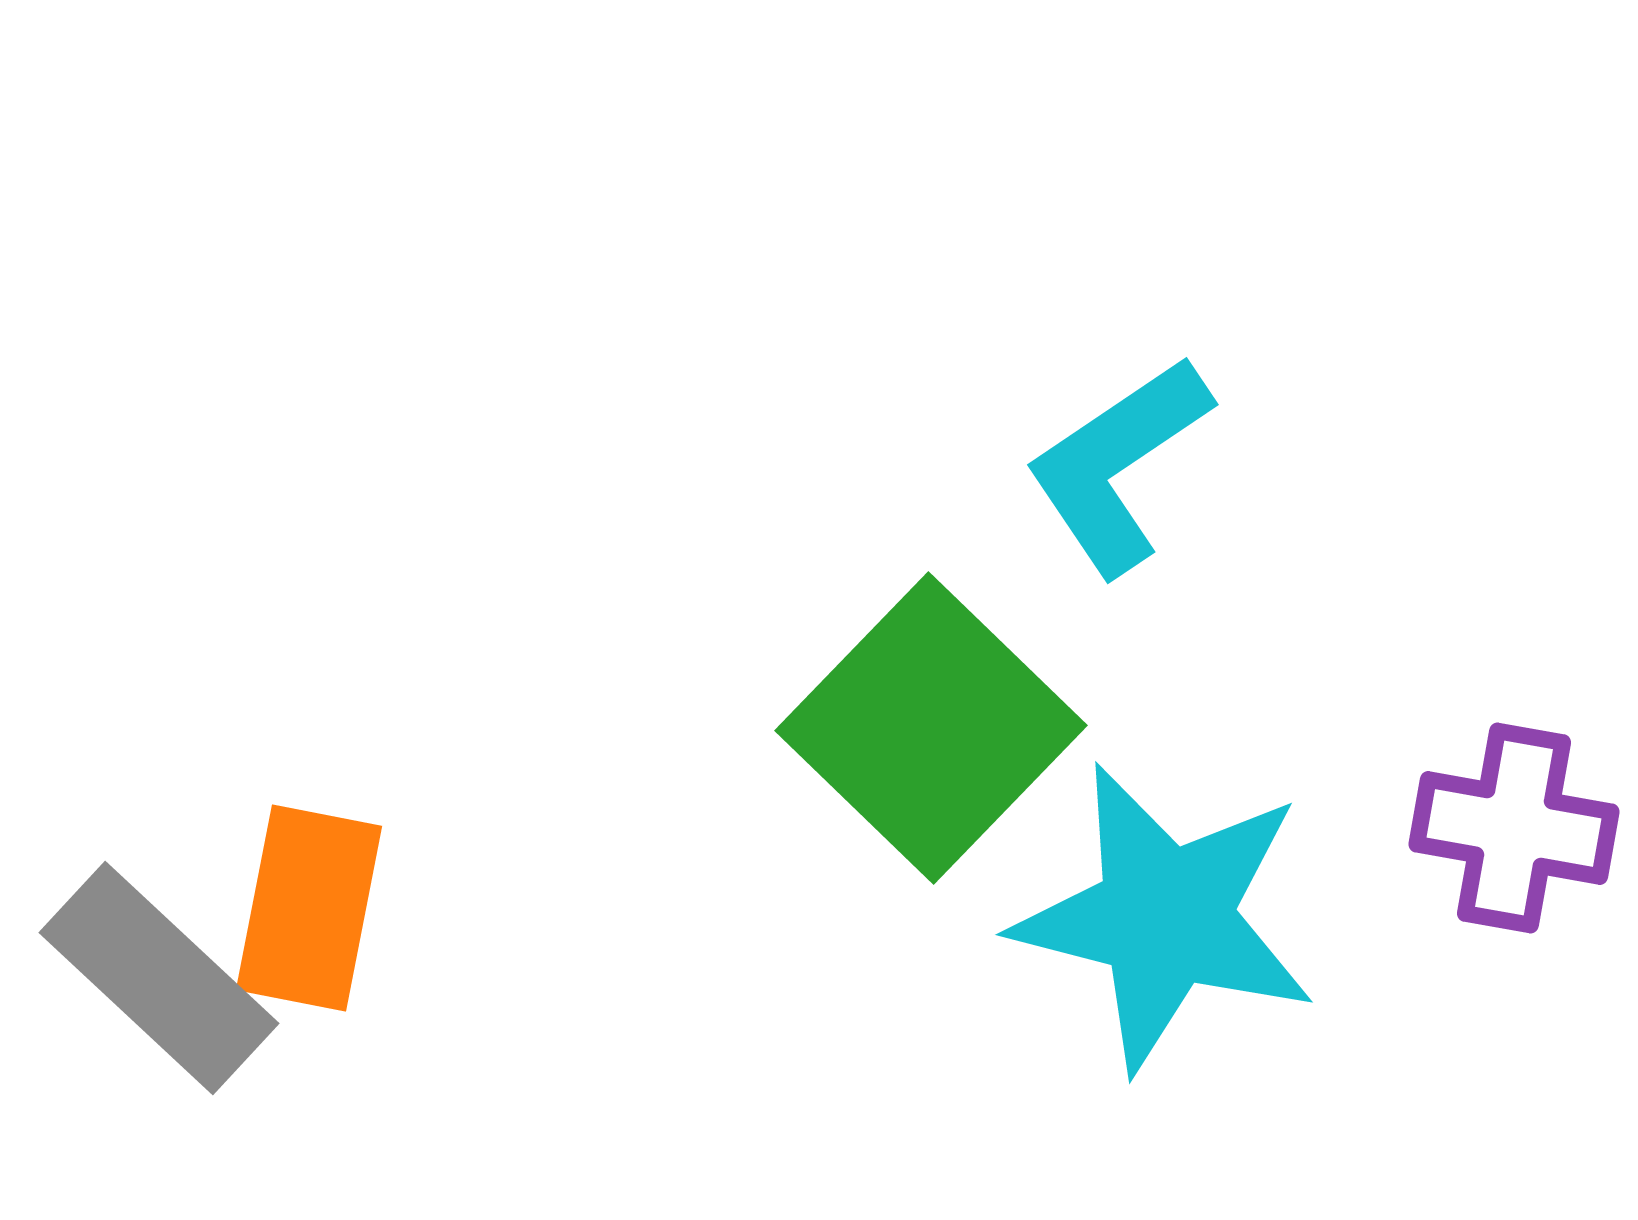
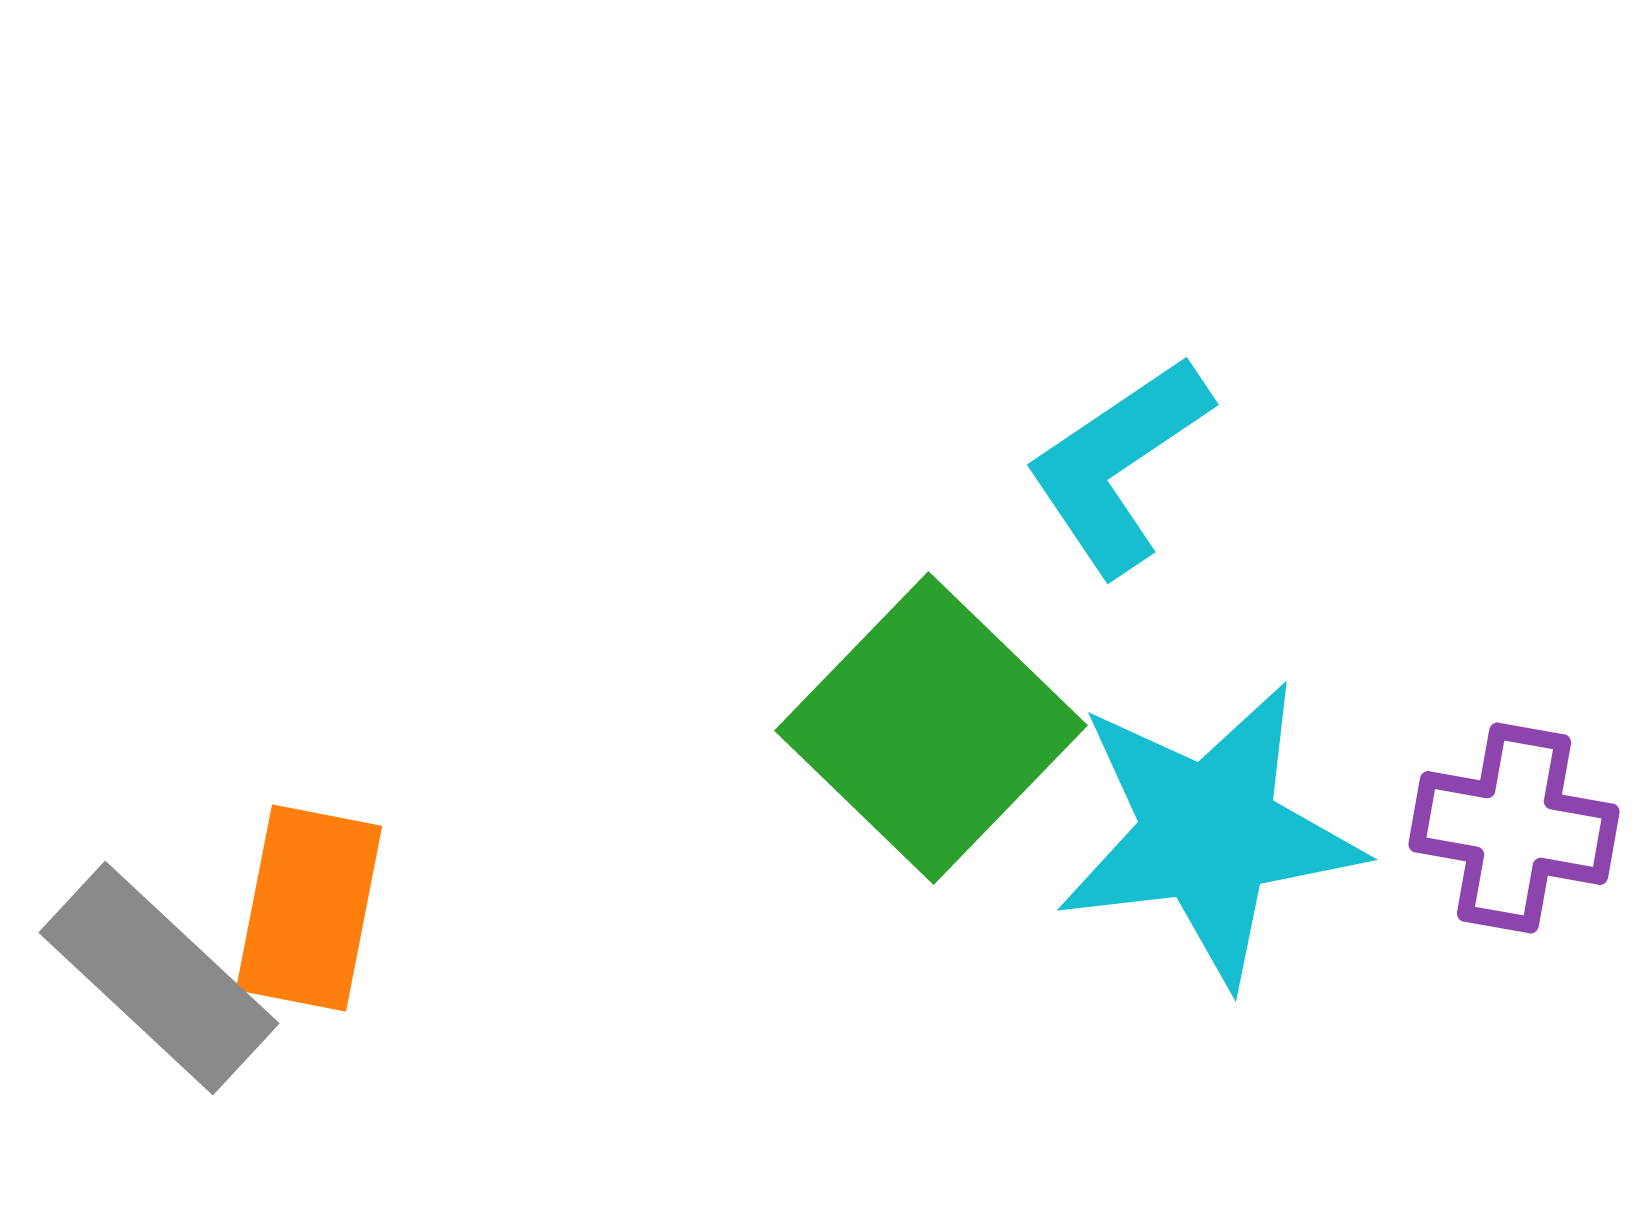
cyan star: moved 44 px right, 84 px up; rotated 21 degrees counterclockwise
